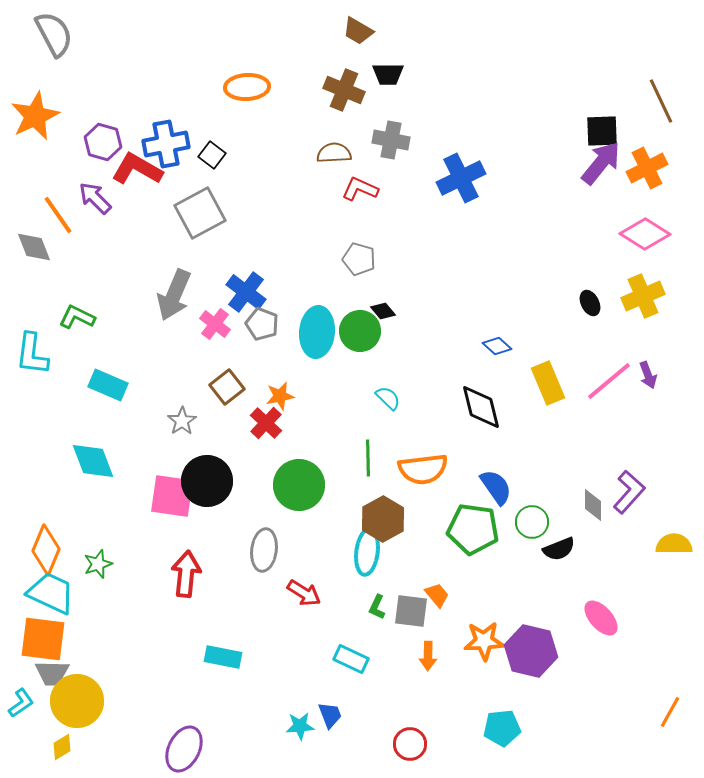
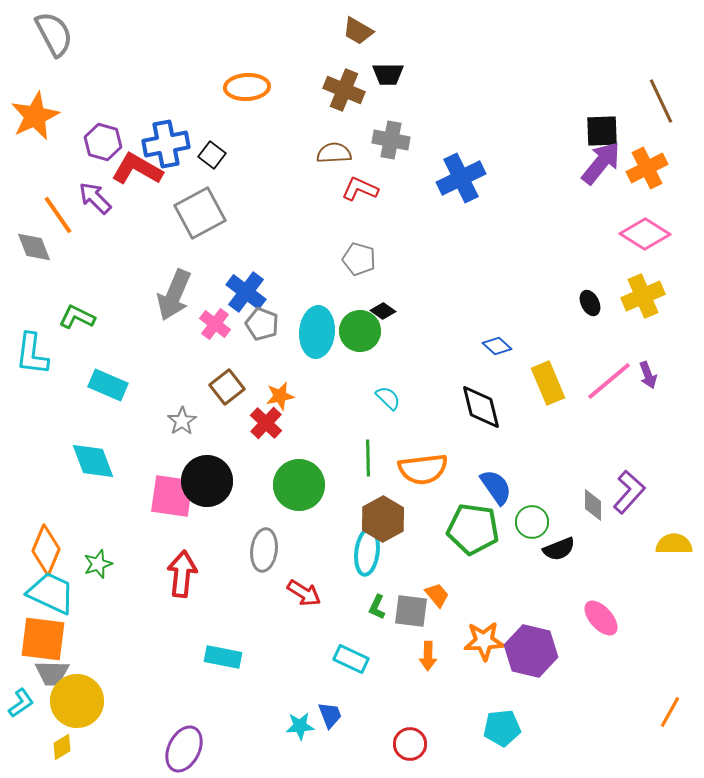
black diamond at (383, 311): rotated 15 degrees counterclockwise
red arrow at (186, 574): moved 4 px left
